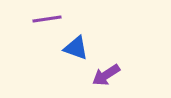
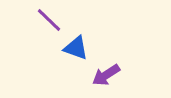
purple line: moved 2 px right, 1 px down; rotated 52 degrees clockwise
